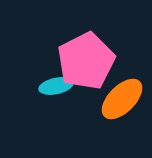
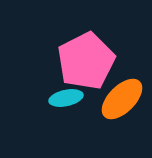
cyan ellipse: moved 10 px right, 12 px down
